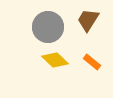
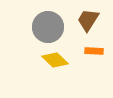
orange rectangle: moved 2 px right, 11 px up; rotated 36 degrees counterclockwise
